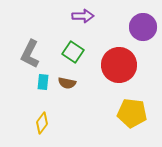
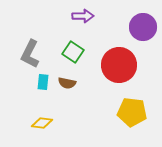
yellow pentagon: moved 1 px up
yellow diamond: rotated 60 degrees clockwise
